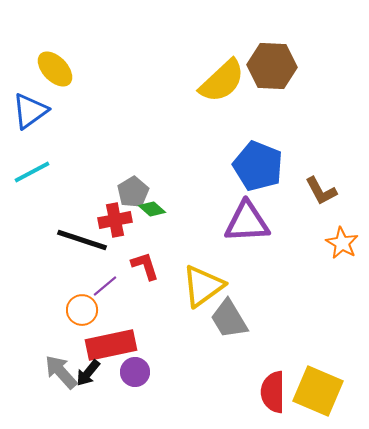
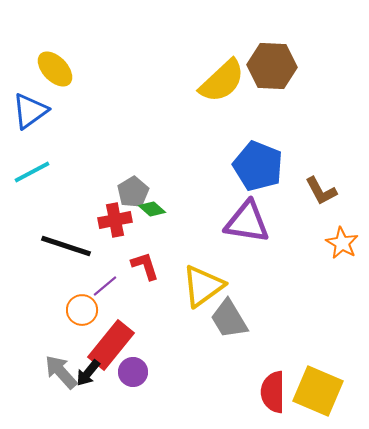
purple triangle: rotated 12 degrees clockwise
black line: moved 16 px left, 6 px down
red rectangle: rotated 39 degrees counterclockwise
purple circle: moved 2 px left
